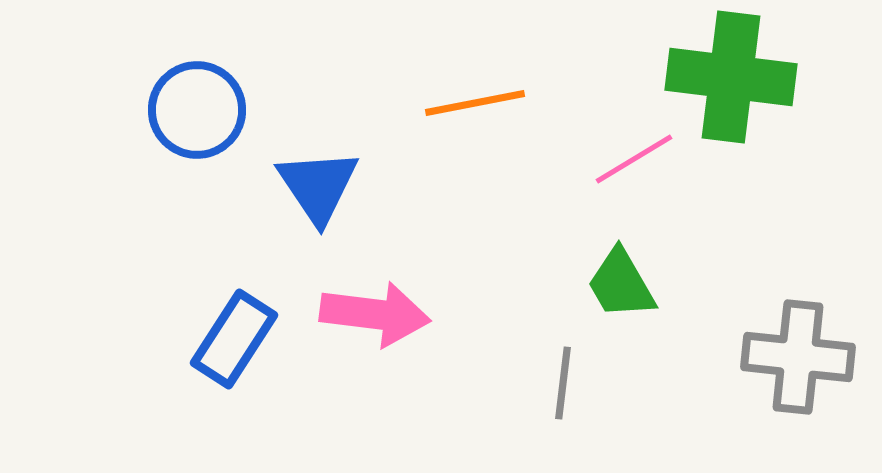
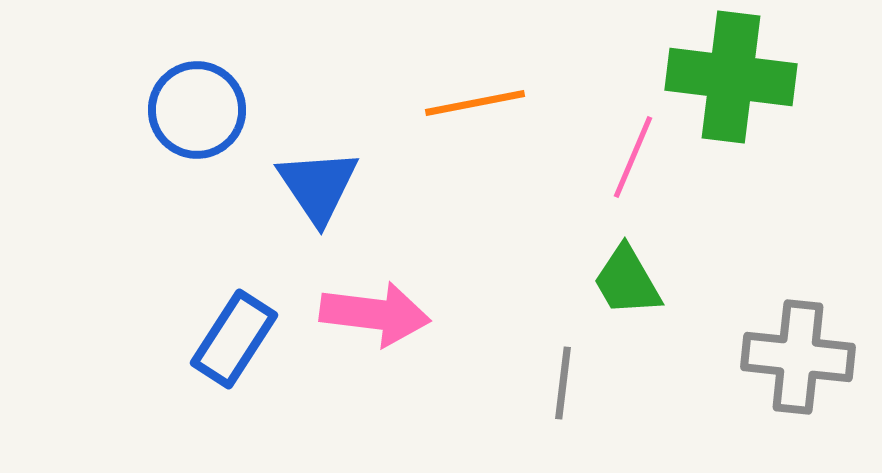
pink line: moved 1 px left, 2 px up; rotated 36 degrees counterclockwise
green trapezoid: moved 6 px right, 3 px up
